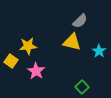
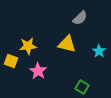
gray semicircle: moved 3 px up
yellow triangle: moved 5 px left, 2 px down
yellow square: rotated 16 degrees counterclockwise
pink star: moved 2 px right
green square: rotated 16 degrees counterclockwise
